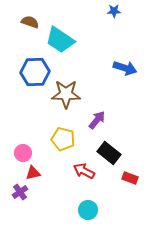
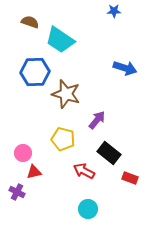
brown star: rotated 16 degrees clockwise
red triangle: moved 1 px right, 1 px up
purple cross: moved 3 px left; rotated 28 degrees counterclockwise
cyan circle: moved 1 px up
